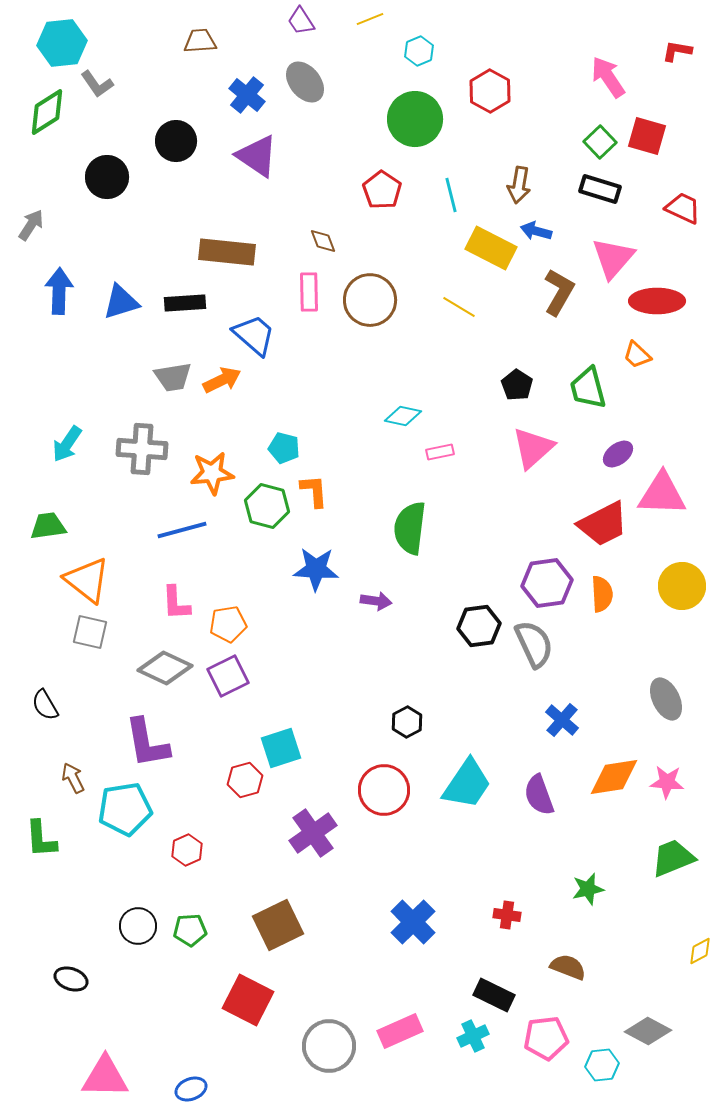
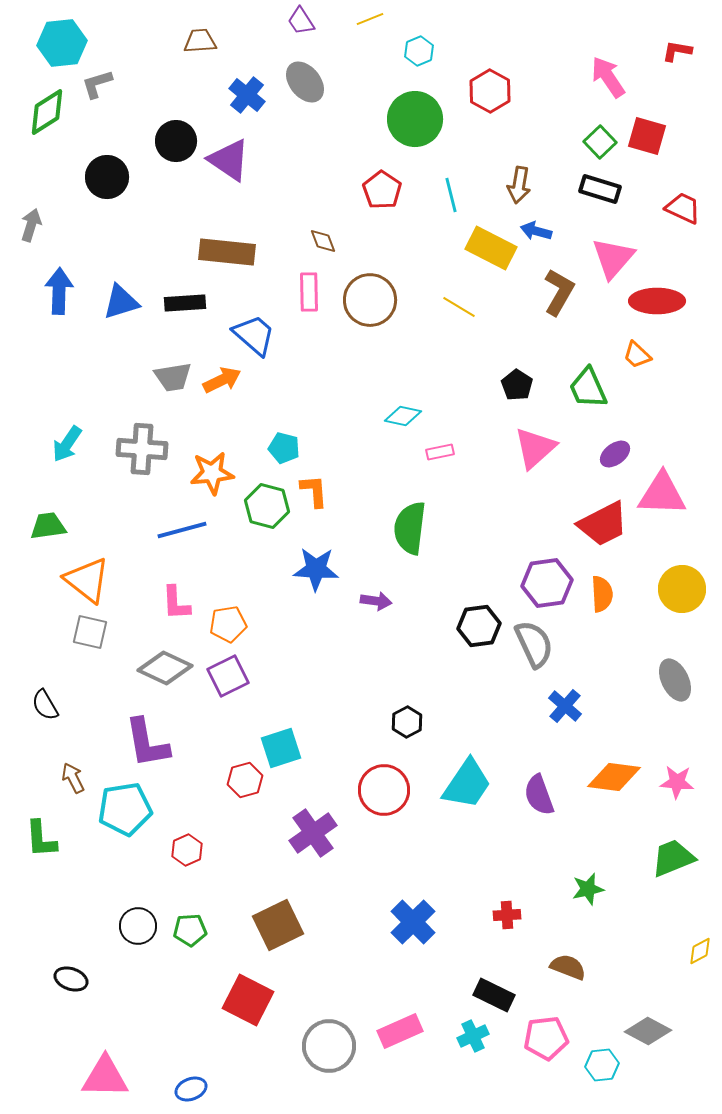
gray L-shape at (97, 84): rotated 108 degrees clockwise
purple triangle at (257, 156): moved 28 px left, 4 px down
gray arrow at (31, 225): rotated 16 degrees counterclockwise
green trapezoid at (588, 388): rotated 9 degrees counterclockwise
pink triangle at (533, 448): moved 2 px right
purple ellipse at (618, 454): moved 3 px left
yellow circle at (682, 586): moved 3 px down
gray ellipse at (666, 699): moved 9 px right, 19 px up
blue cross at (562, 720): moved 3 px right, 14 px up
orange diamond at (614, 777): rotated 16 degrees clockwise
pink star at (667, 782): moved 10 px right
red cross at (507, 915): rotated 12 degrees counterclockwise
